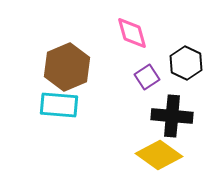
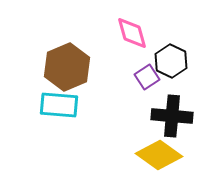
black hexagon: moved 15 px left, 2 px up
